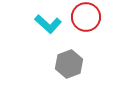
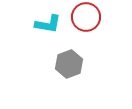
cyan L-shape: rotated 32 degrees counterclockwise
